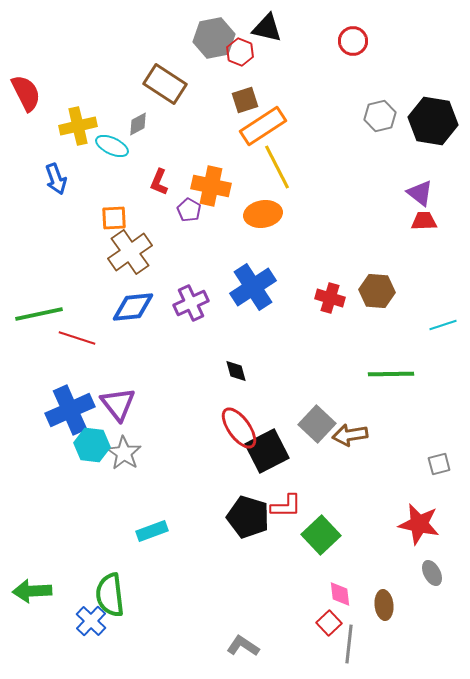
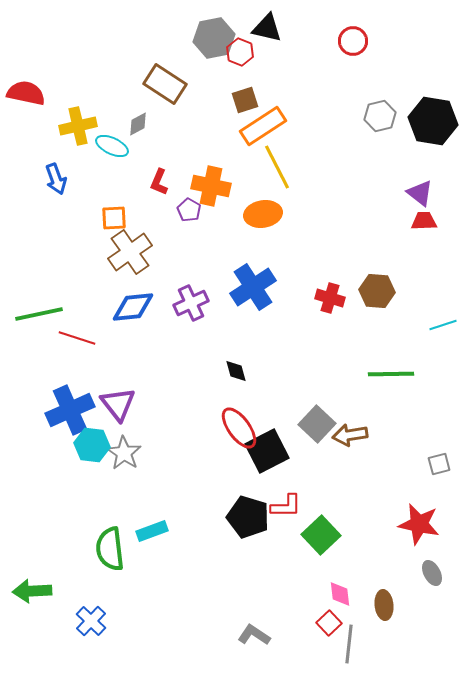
red semicircle at (26, 93): rotated 51 degrees counterclockwise
green semicircle at (110, 595): moved 46 px up
gray L-shape at (243, 646): moved 11 px right, 11 px up
